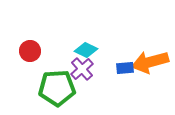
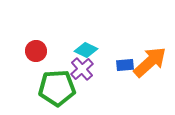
red circle: moved 6 px right
orange arrow: rotated 153 degrees clockwise
blue rectangle: moved 3 px up
